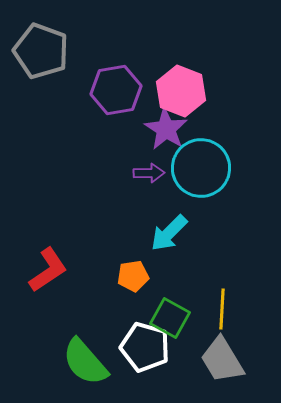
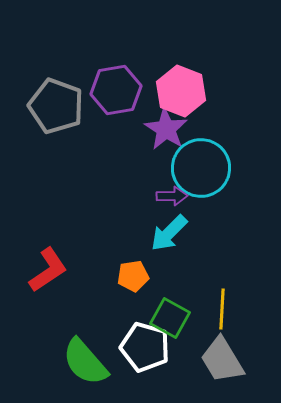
gray pentagon: moved 15 px right, 55 px down
purple arrow: moved 23 px right, 23 px down
